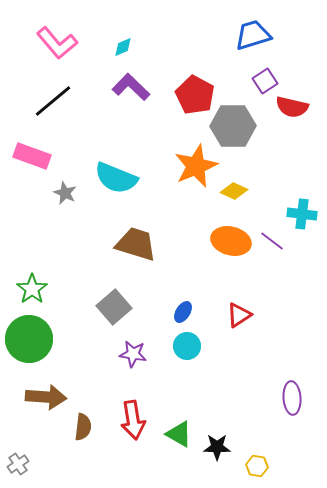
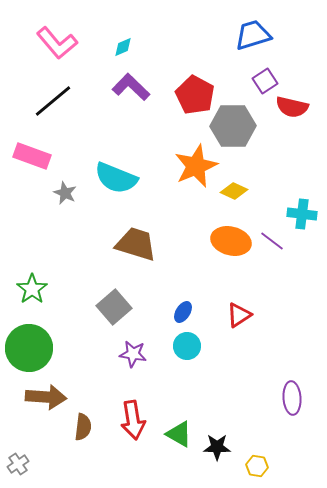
green circle: moved 9 px down
